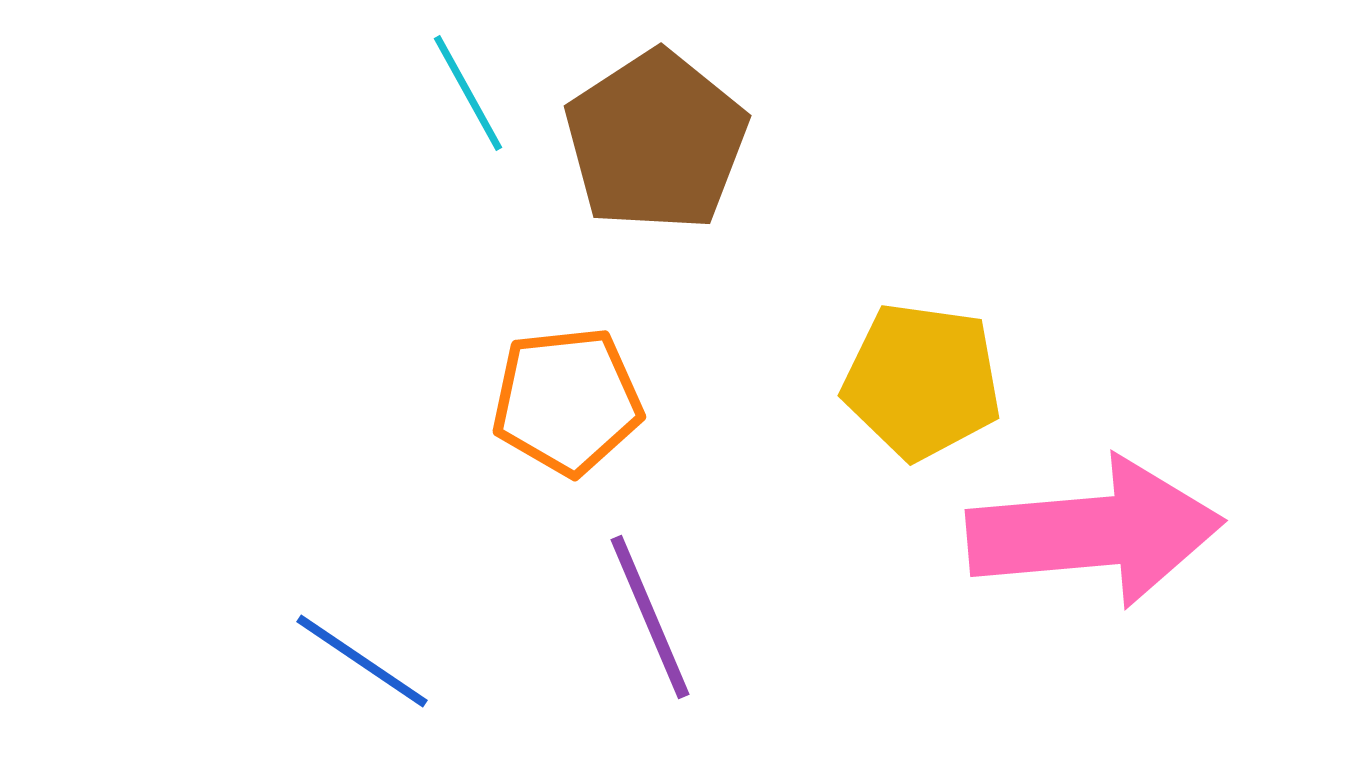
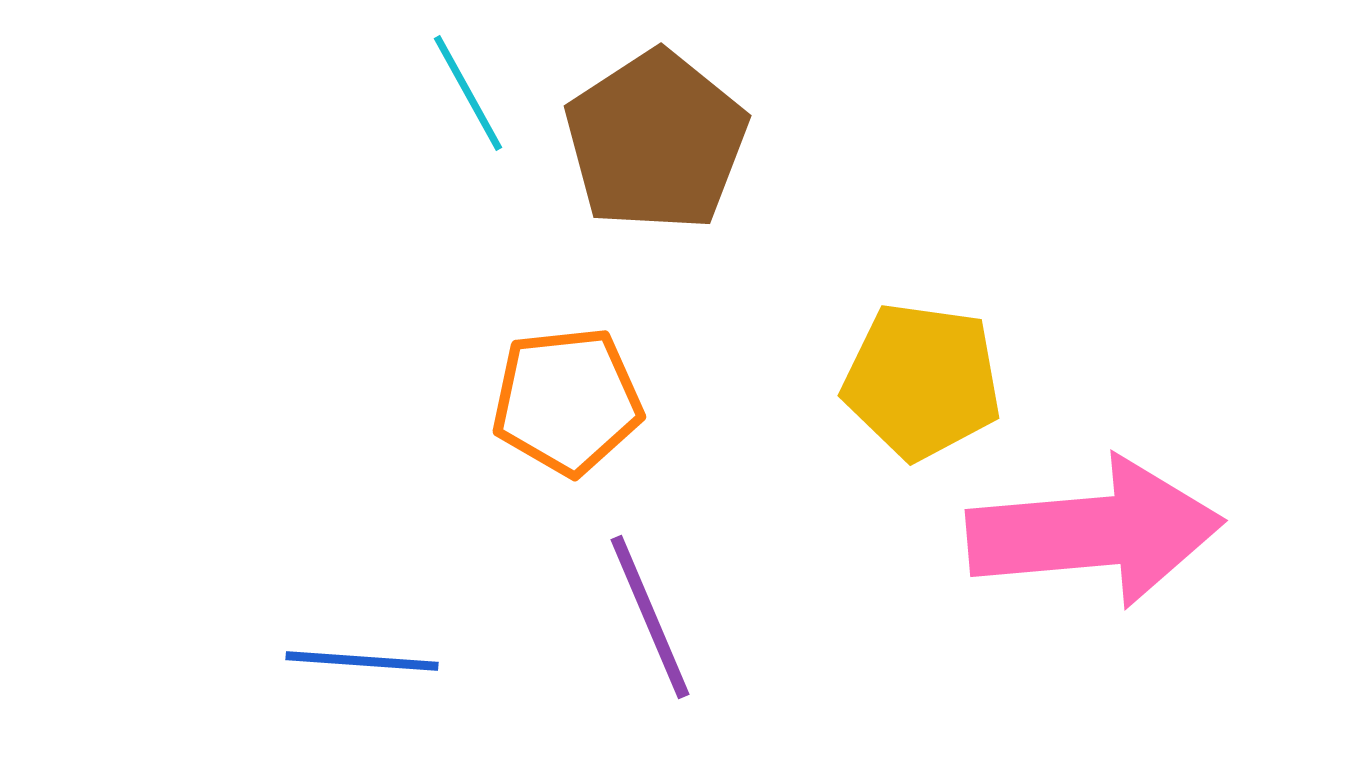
blue line: rotated 30 degrees counterclockwise
